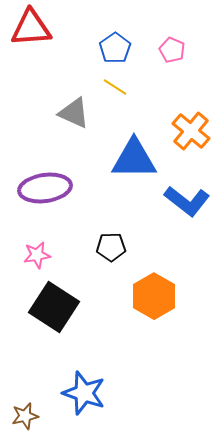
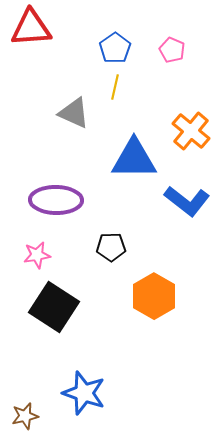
yellow line: rotated 70 degrees clockwise
purple ellipse: moved 11 px right, 12 px down; rotated 9 degrees clockwise
